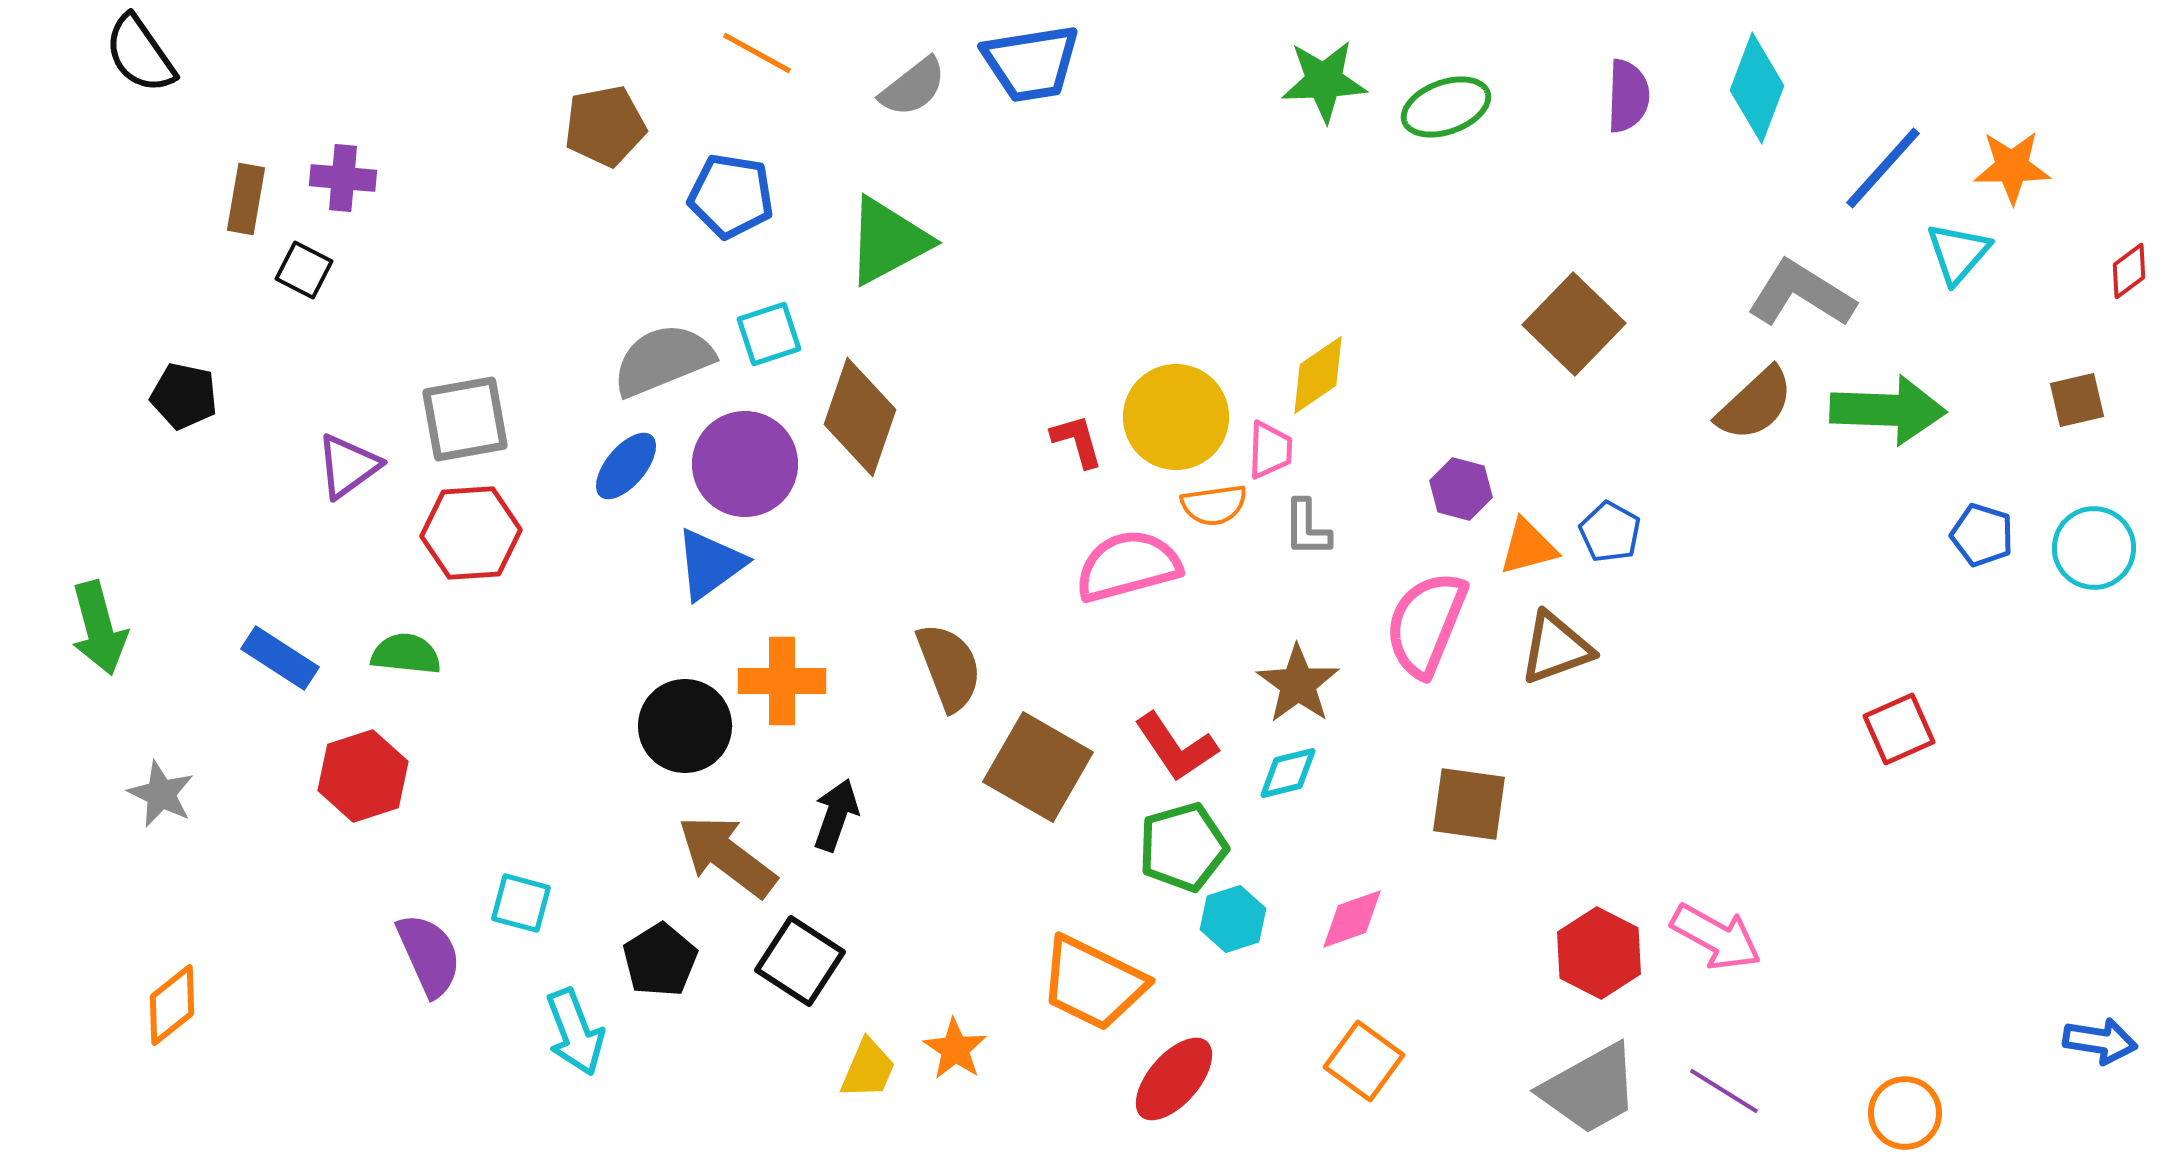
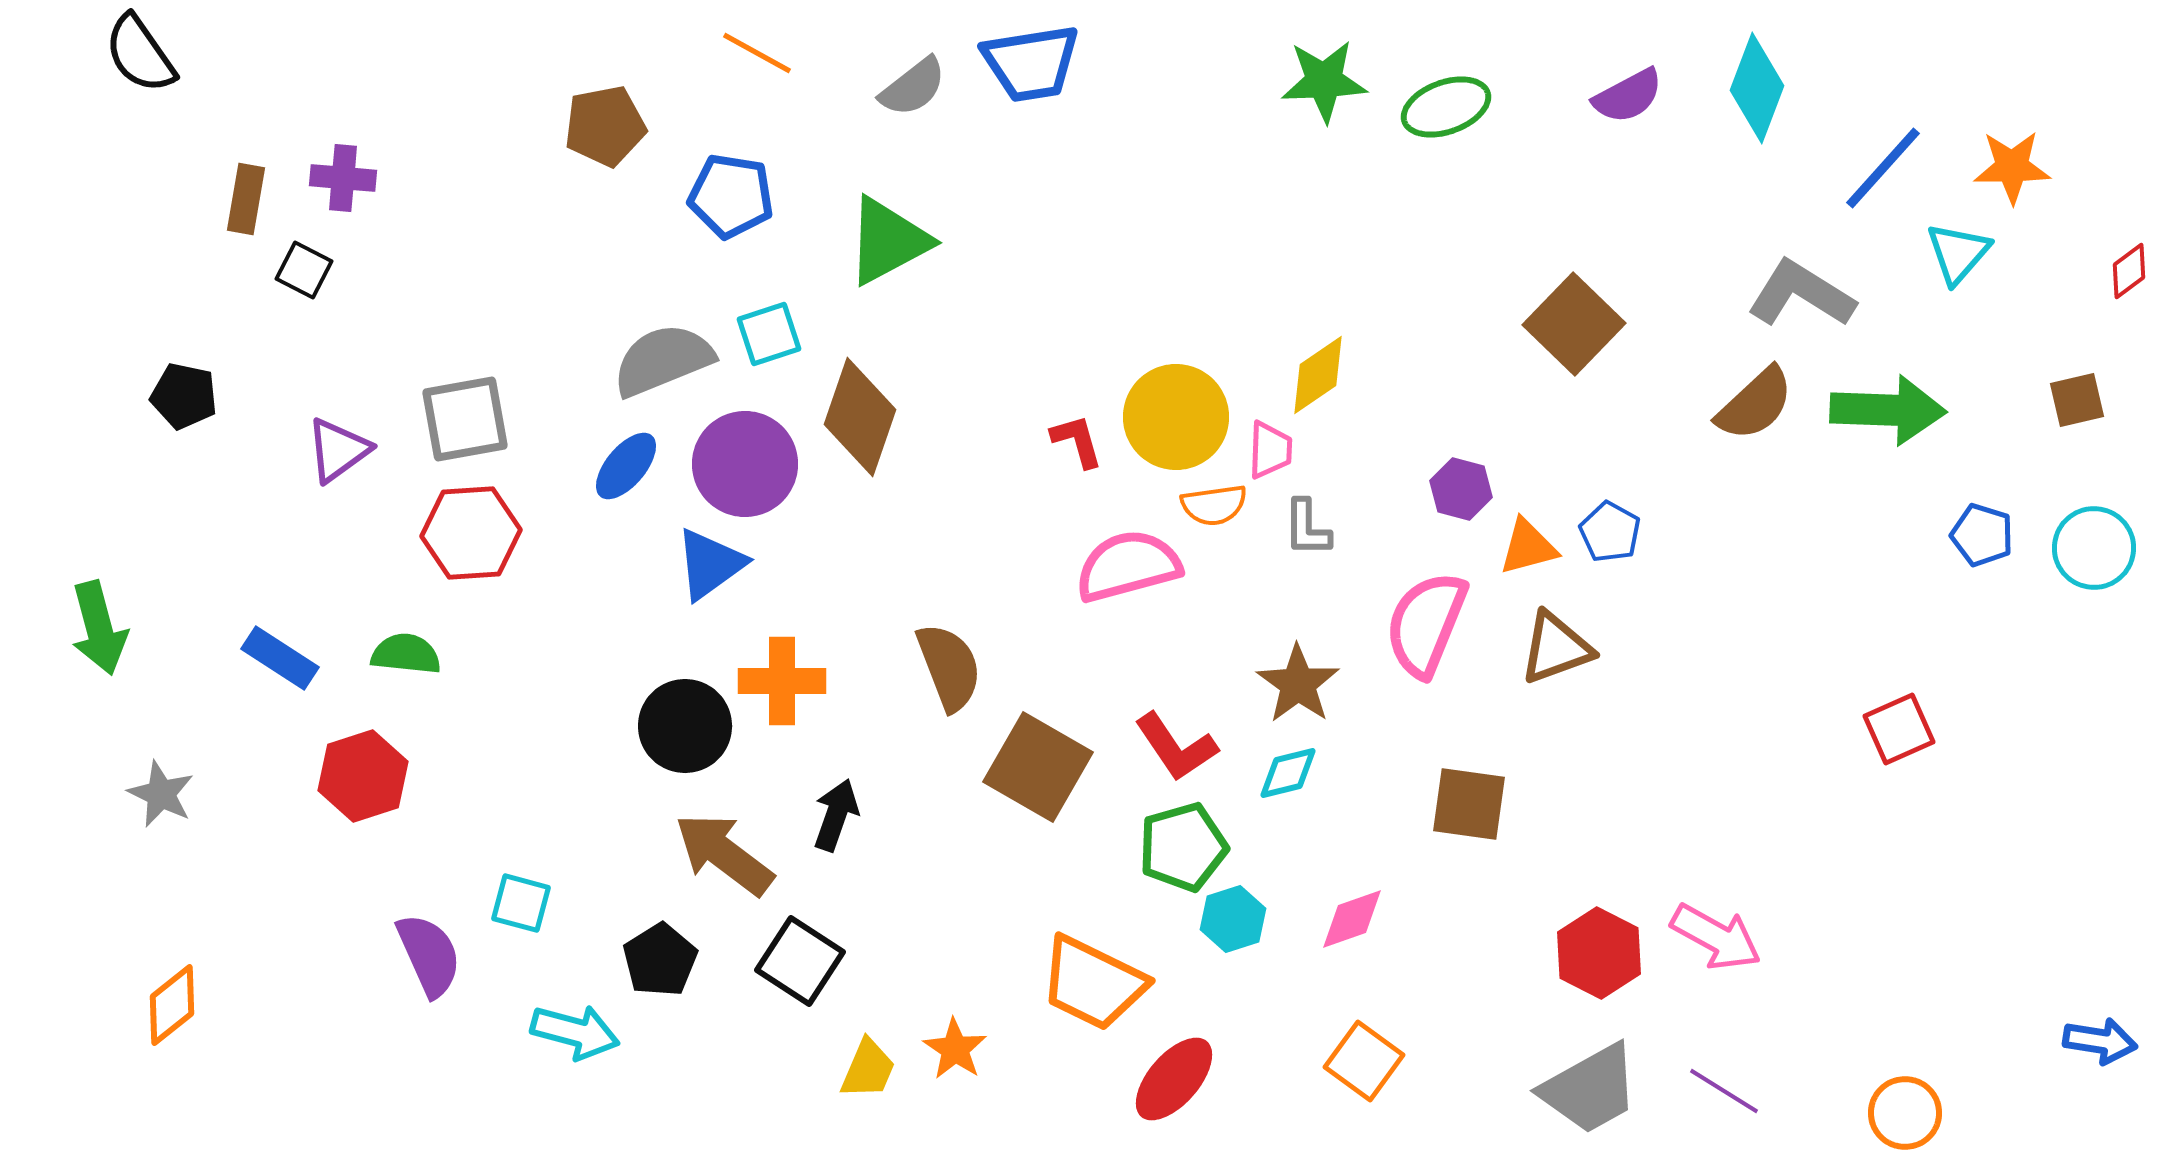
purple semicircle at (1628, 96): rotated 60 degrees clockwise
purple triangle at (348, 466): moved 10 px left, 16 px up
brown arrow at (727, 856): moved 3 px left, 2 px up
cyan arrow at (575, 1032): rotated 54 degrees counterclockwise
